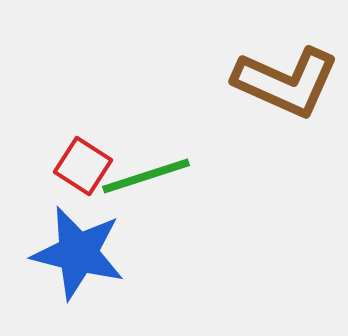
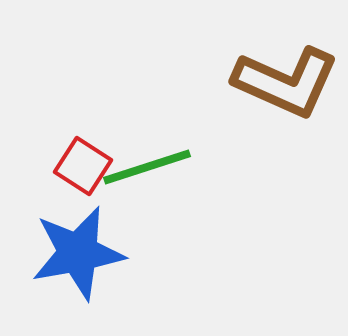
green line: moved 1 px right, 9 px up
blue star: rotated 24 degrees counterclockwise
